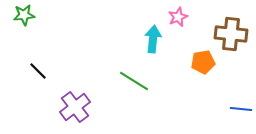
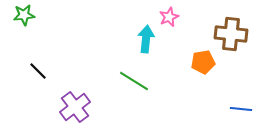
pink star: moved 9 px left
cyan arrow: moved 7 px left
